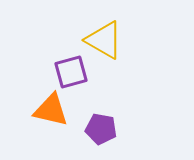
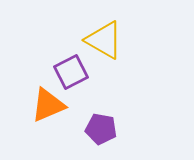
purple square: rotated 12 degrees counterclockwise
orange triangle: moved 3 px left, 5 px up; rotated 36 degrees counterclockwise
